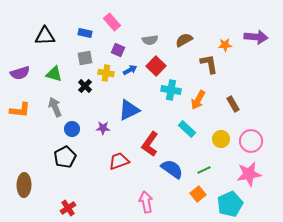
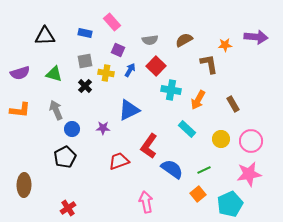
gray square: moved 3 px down
blue arrow: rotated 32 degrees counterclockwise
gray arrow: moved 1 px right, 3 px down
red L-shape: moved 1 px left, 2 px down
